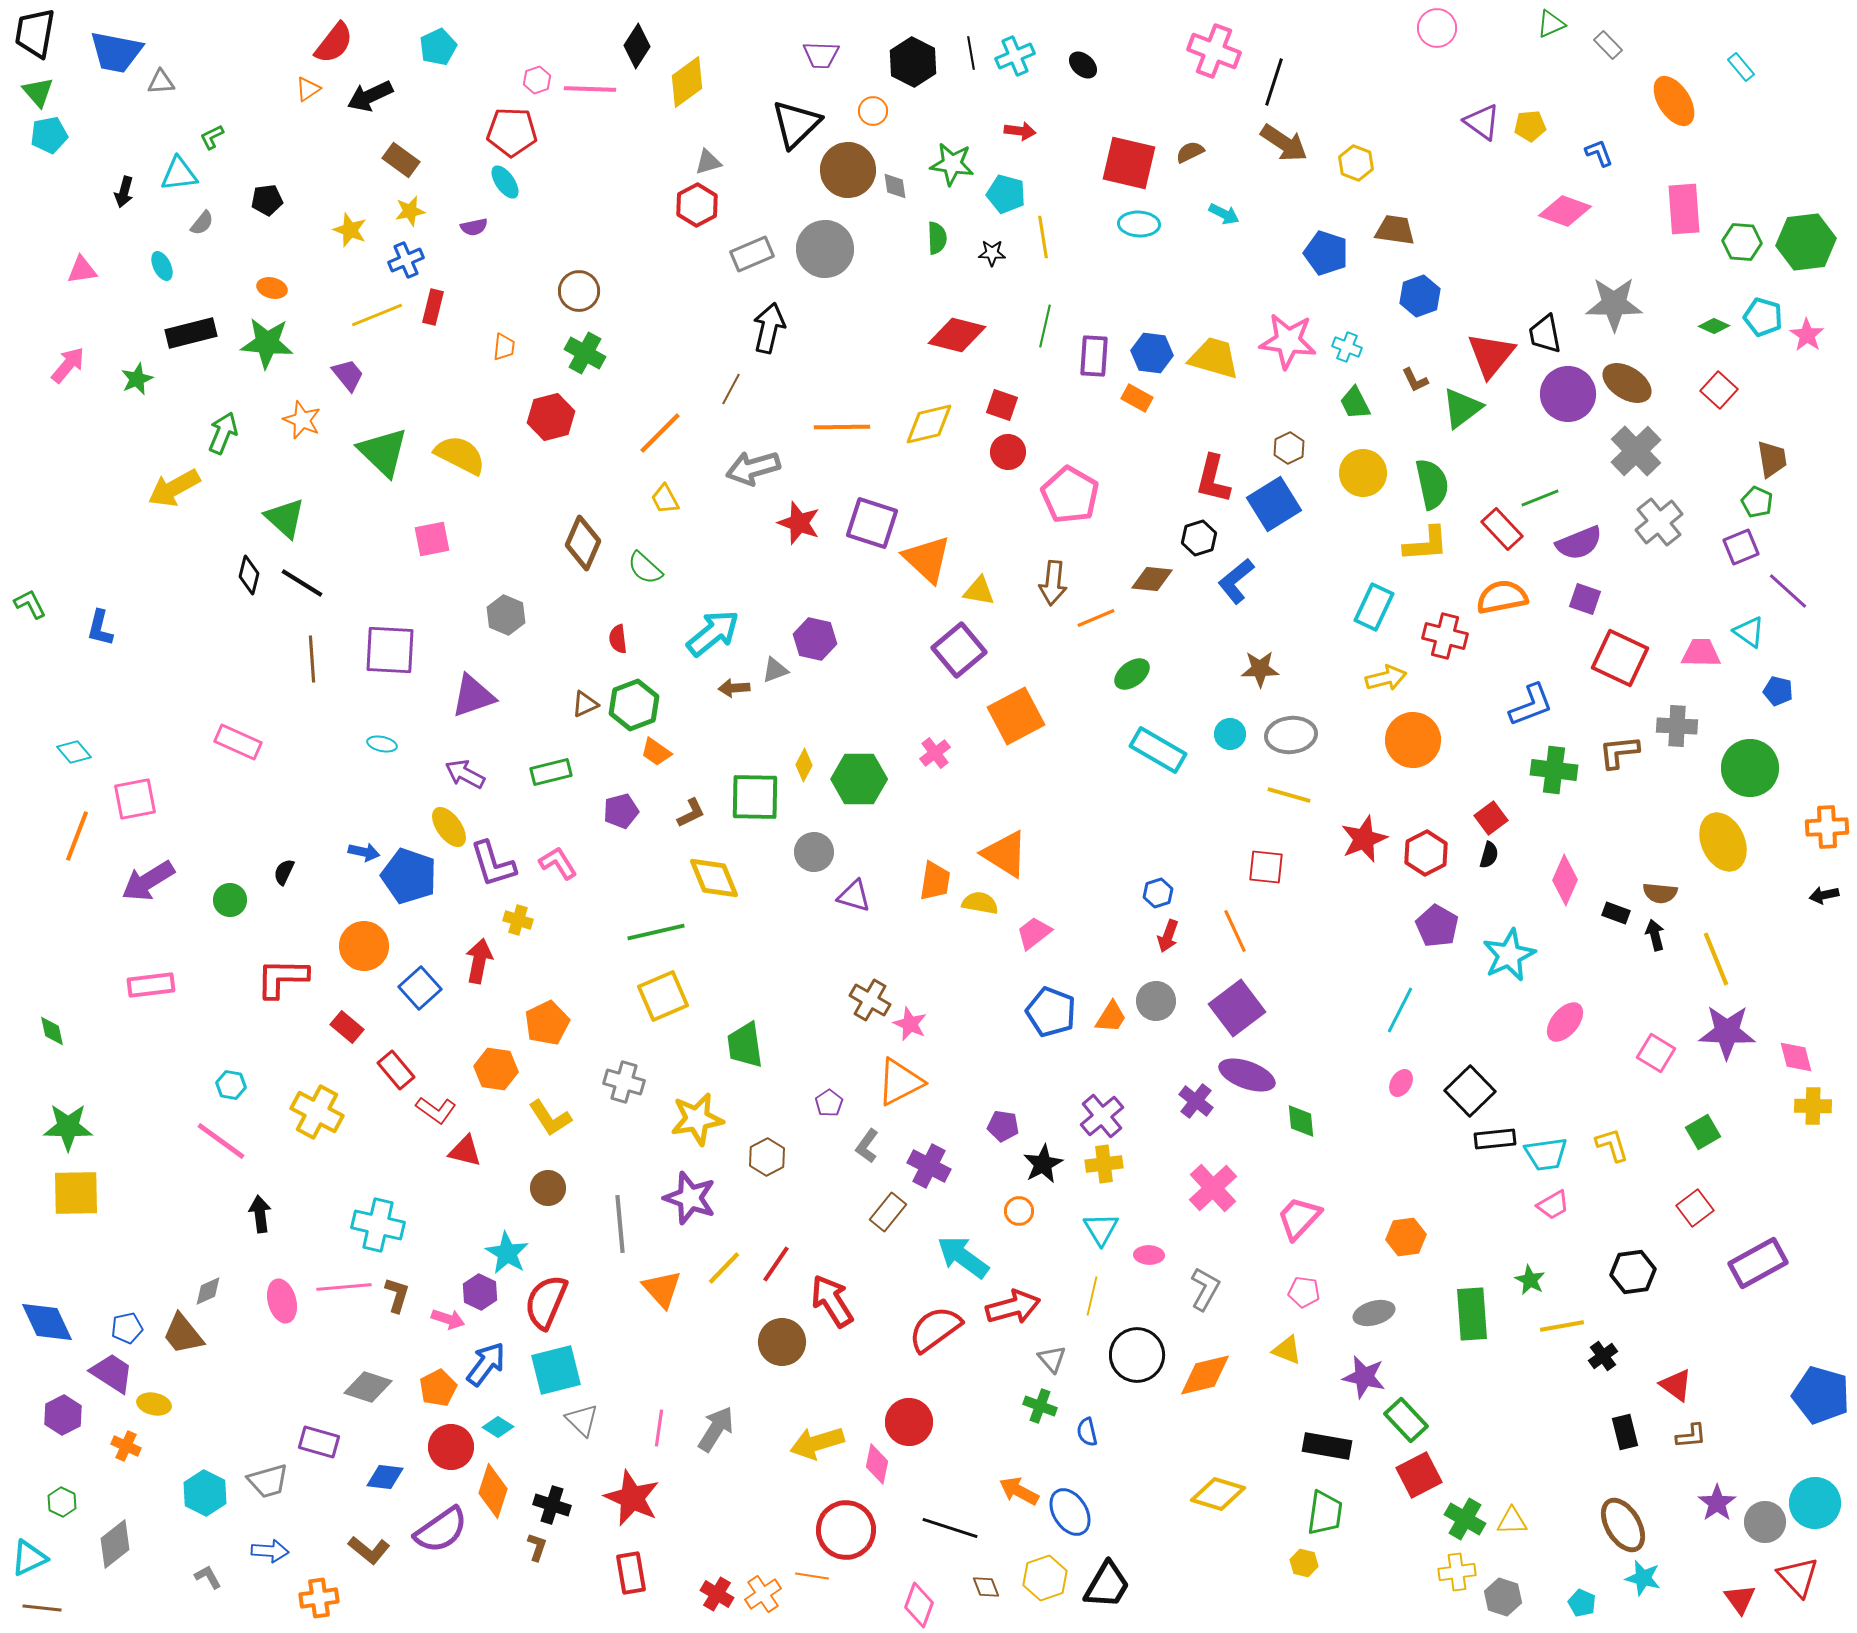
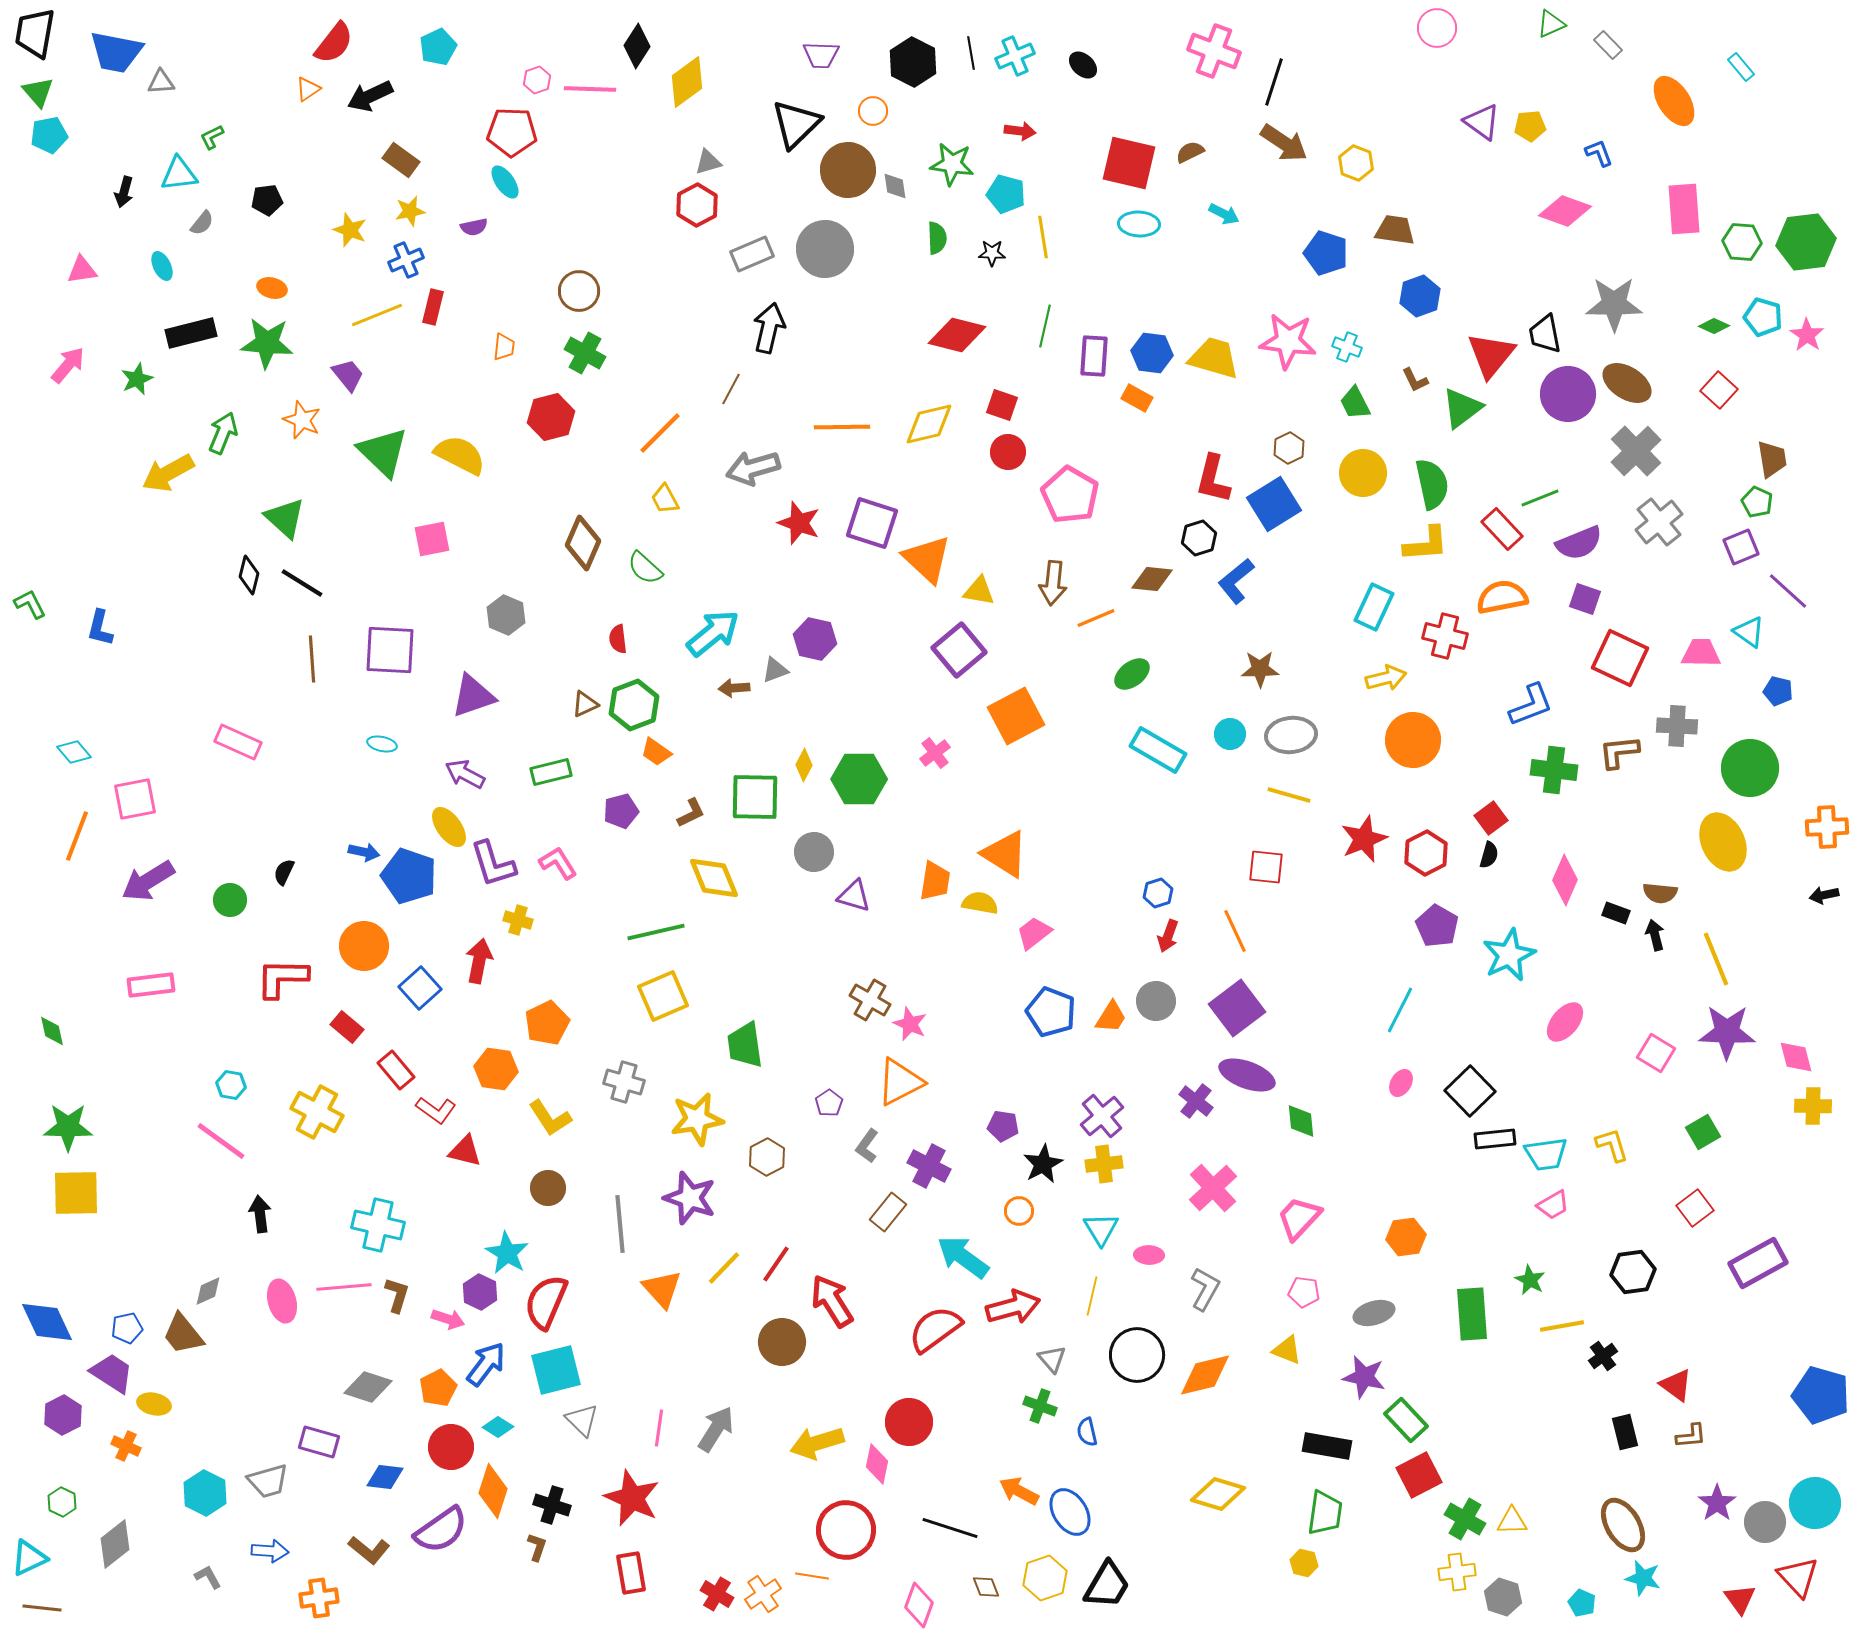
yellow arrow at (174, 488): moved 6 px left, 15 px up
